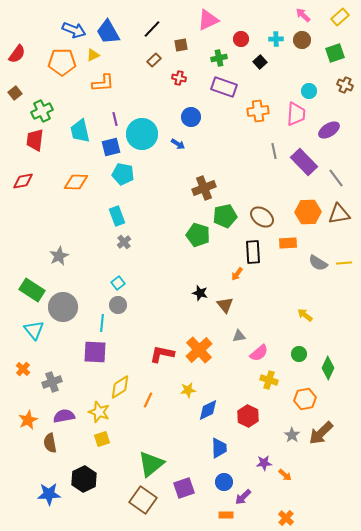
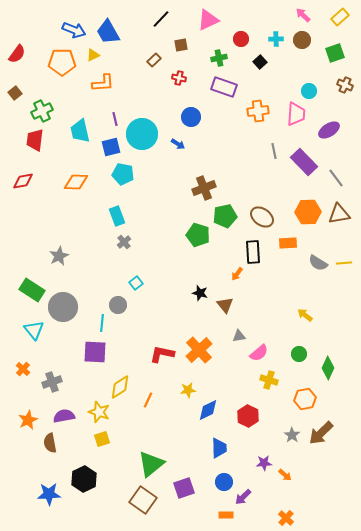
black line at (152, 29): moved 9 px right, 10 px up
cyan square at (118, 283): moved 18 px right
